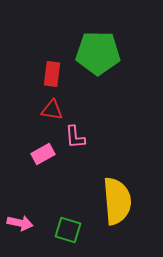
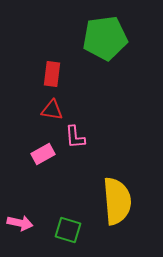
green pentagon: moved 7 px right, 15 px up; rotated 9 degrees counterclockwise
